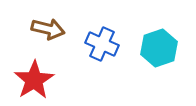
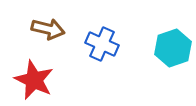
cyan hexagon: moved 14 px right
red star: rotated 15 degrees counterclockwise
